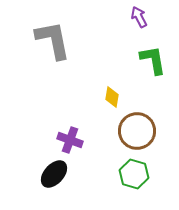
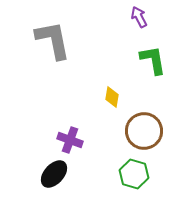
brown circle: moved 7 px right
